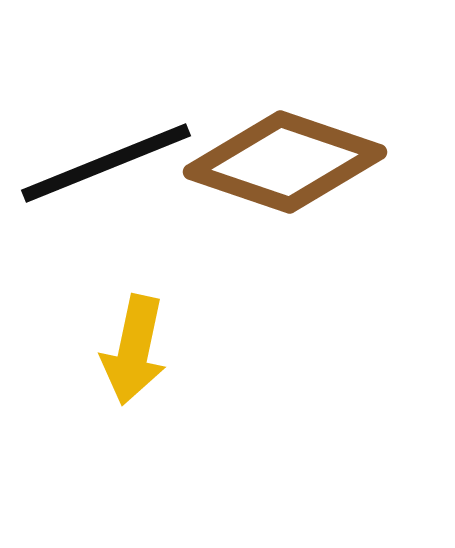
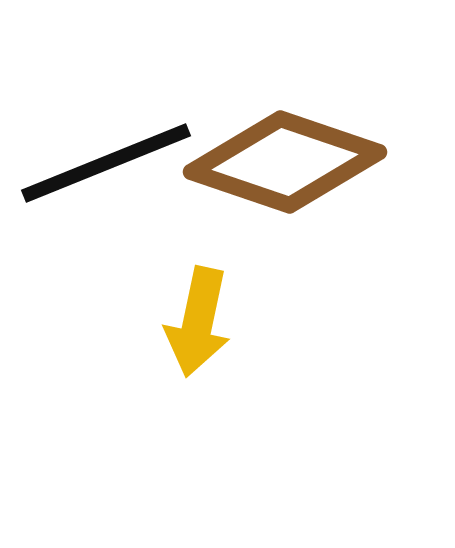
yellow arrow: moved 64 px right, 28 px up
